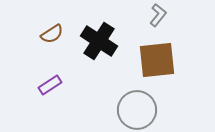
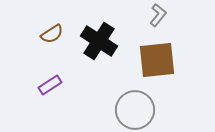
gray circle: moved 2 px left
